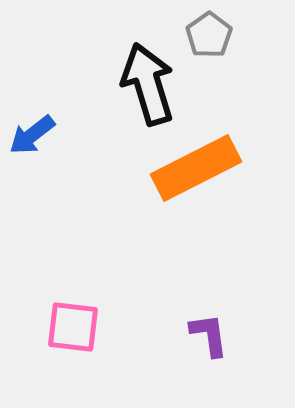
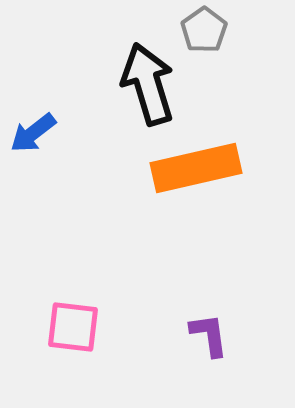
gray pentagon: moved 5 px left, 5 px up
blue arrow: moved 1 px right, 2 px up
orange rectangle: rotated 14 degrees clockwise
